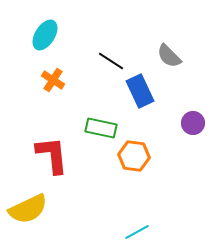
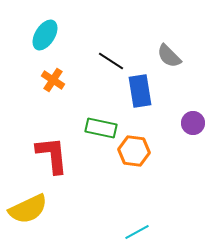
blue rectangle: rotated 16 degrees clockwise
orange hexagon: moved 5 px up
